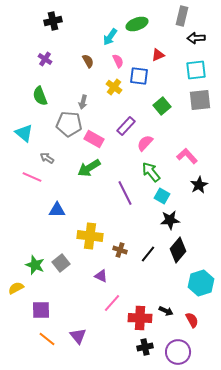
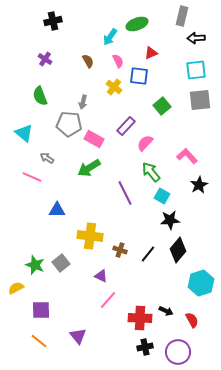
red triangle at (158, 55): moved 7 px left, 2 px up
pink line at (112, 303): moved 4 px left, 3 px up
orange line at (47, 339): moved 8 px left, 2 px down
